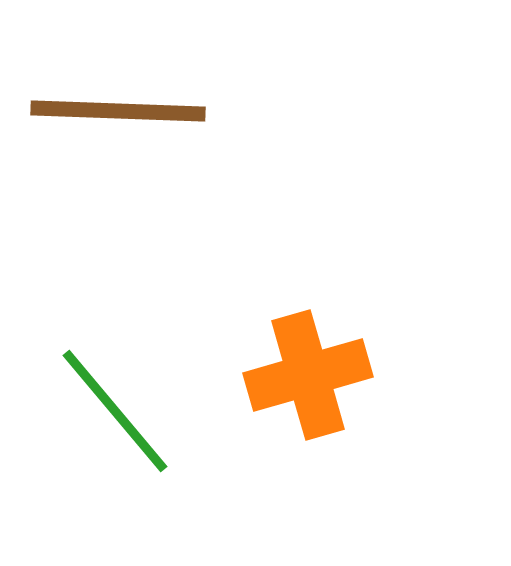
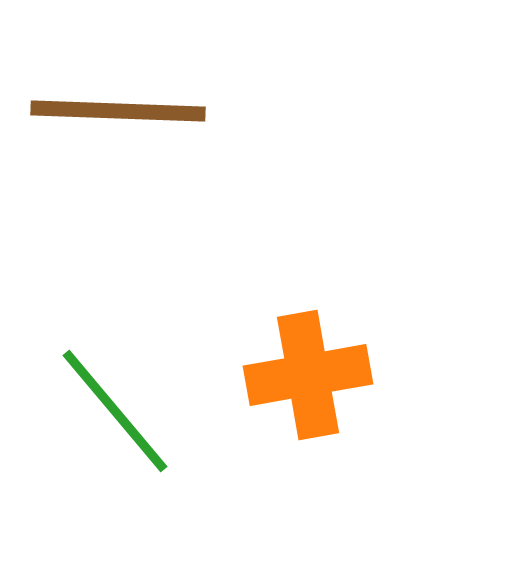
orange cross: rotated 6 degrees clockwise
